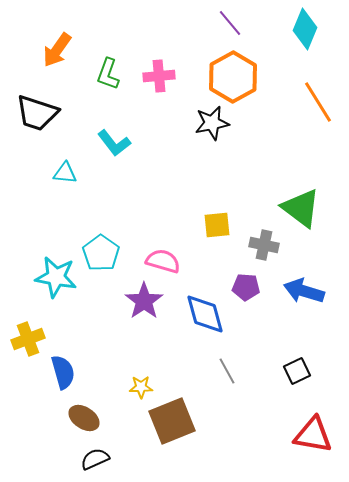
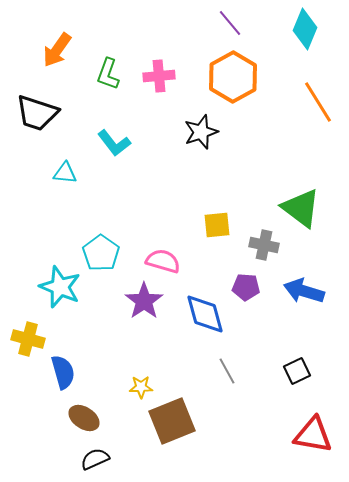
black star: moved 11 px left, 9 px down; rotated 8 degrees counterclockwise
cyan star: moved 4 px right, 10 px down; rotated 12 degrees clockwise
yellow cross: rotated 36 degrees clockwise
